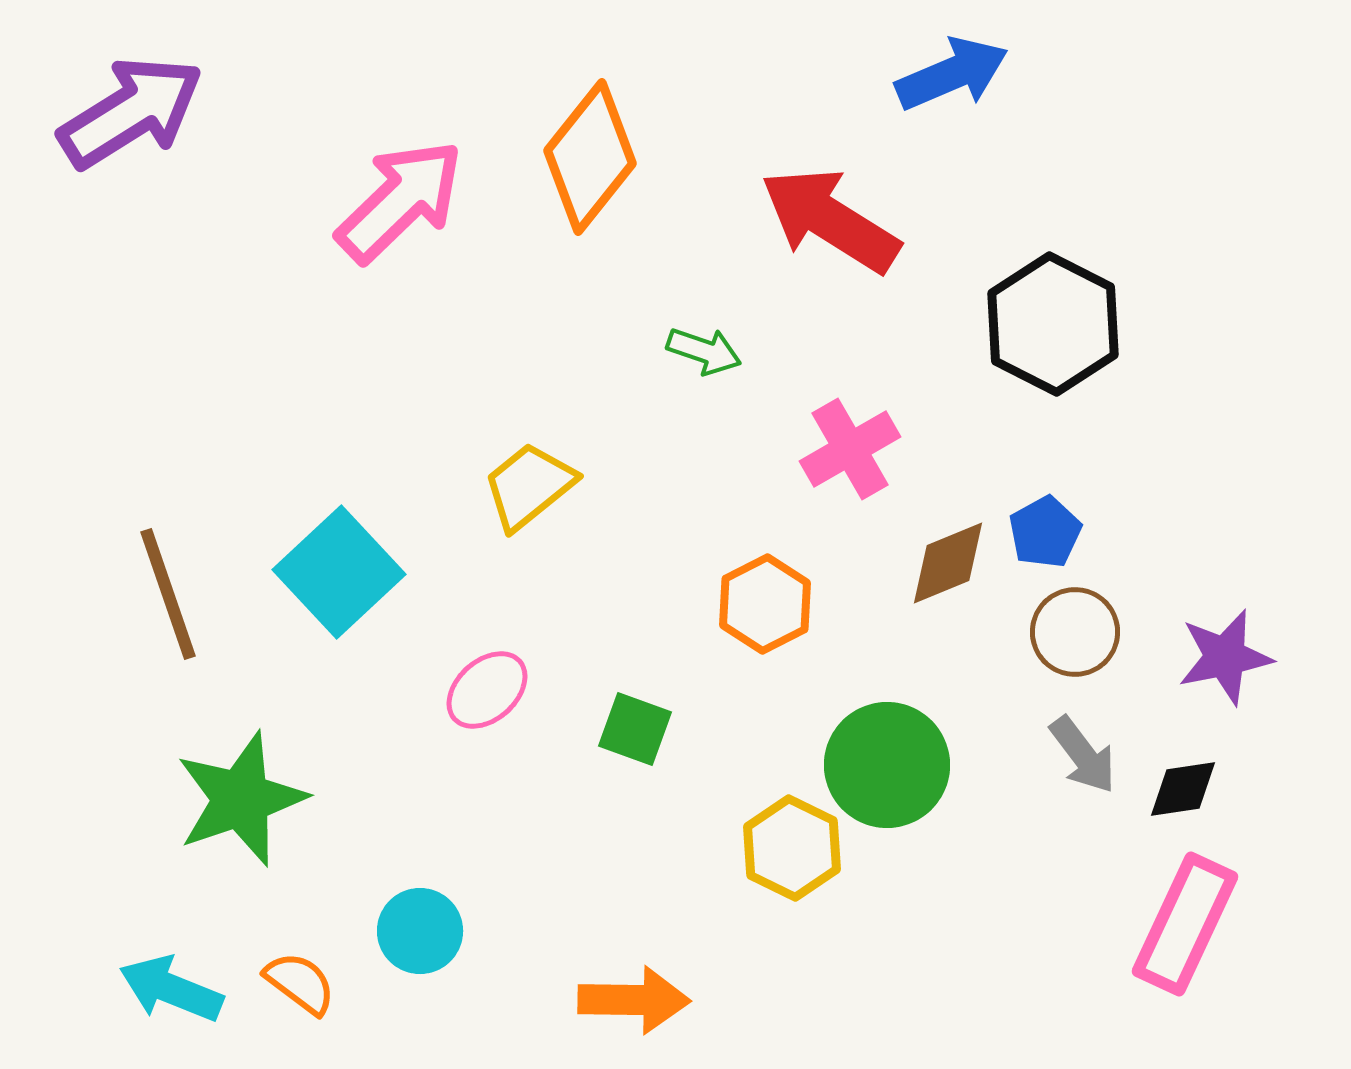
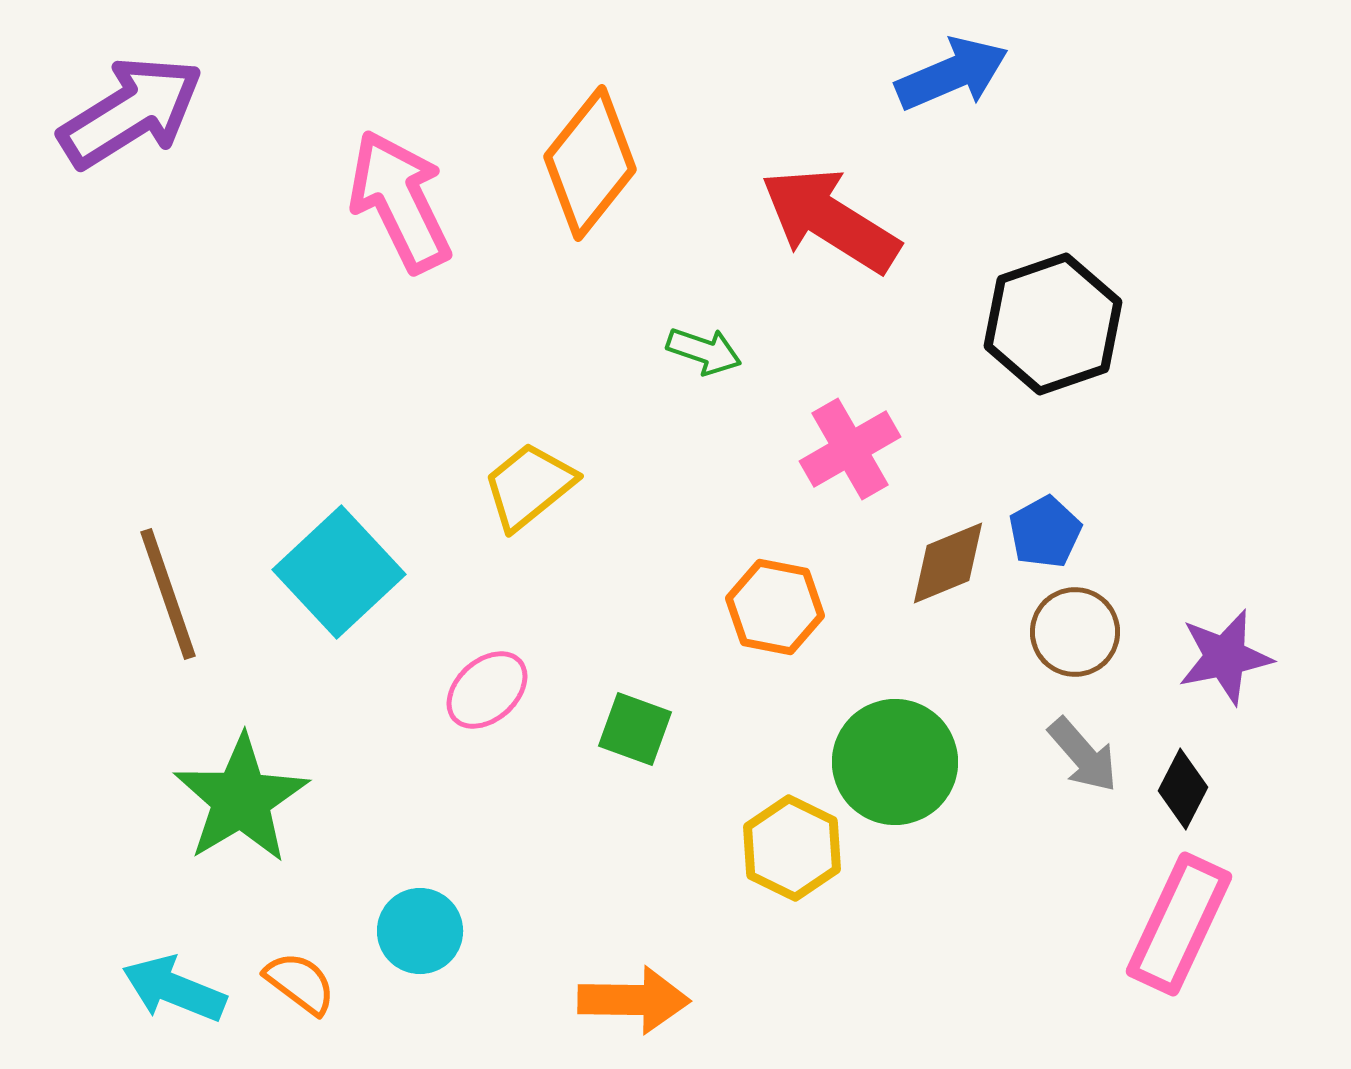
orange diamond: moved 6 px down
pink arrow: rotated 72 degrees counterclockwise
black hexagon: rotated 14 degrees clockwise
orange hexagon: moved 10 px right, 3 px down; rotated 22 degrees counterclockwise
gray arrow: rotated 4 degrees counterclockwise
green circle: moved 8 px right, 3 px up
black diamond: rotated 54 degrees counterclockwise
green star: rotated 12 degrees counterclockwise
pink rectangle: moved 6 px left
cyan arrow: moved 3 px right
